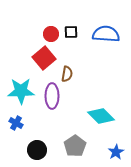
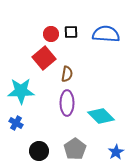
purple ellipse: moved 15 px right, 7 px down
gray pentagon: moved 3 px down
black circle: moved 2 px right, 1 px down
